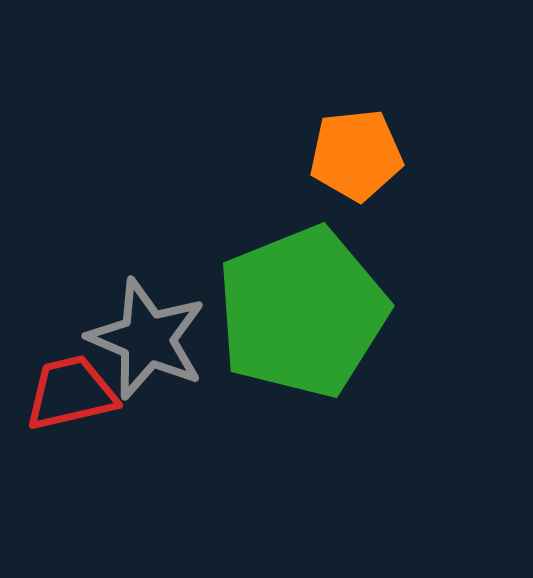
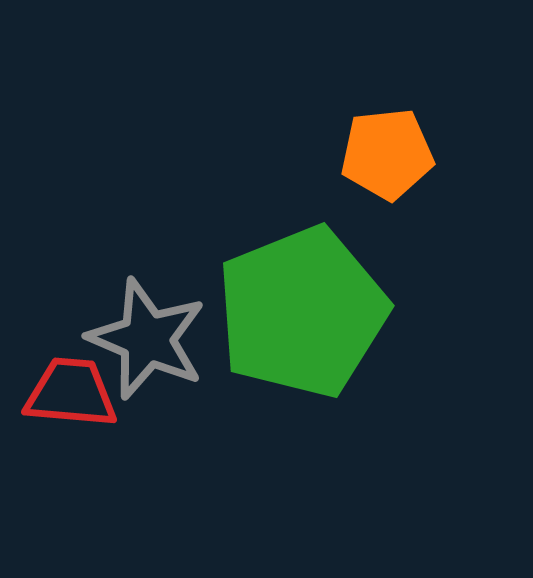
orange pentagon: moved 31 px right, 1 px up
red trapezoid: rotated 18 degrees clockwise
